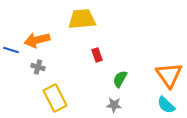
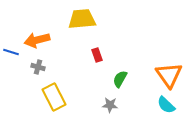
blue line: moved 2 px down
yellow rectangle: moved 1 px left, 1 px up
gray star: moved 4 px left
